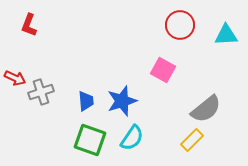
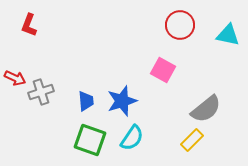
cyan triangle: moved 2 px right; rotated 15 degrees clockwise
